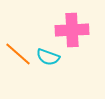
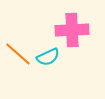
cyan semicircle: rotated 45 degrees counterclockwise
